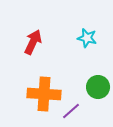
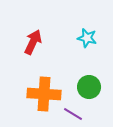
green circle: moved 9 px left
purple line: moved 2 px right, 3 px down; rotated 72 degrees clockwise
